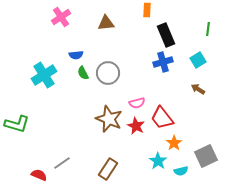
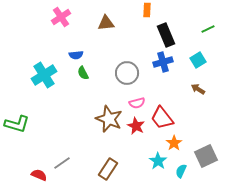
green line: rotated 56 degrees clockwise
gray circle: moved 19 px right
cyan semicircle: rotated 128 degrees clockwise
